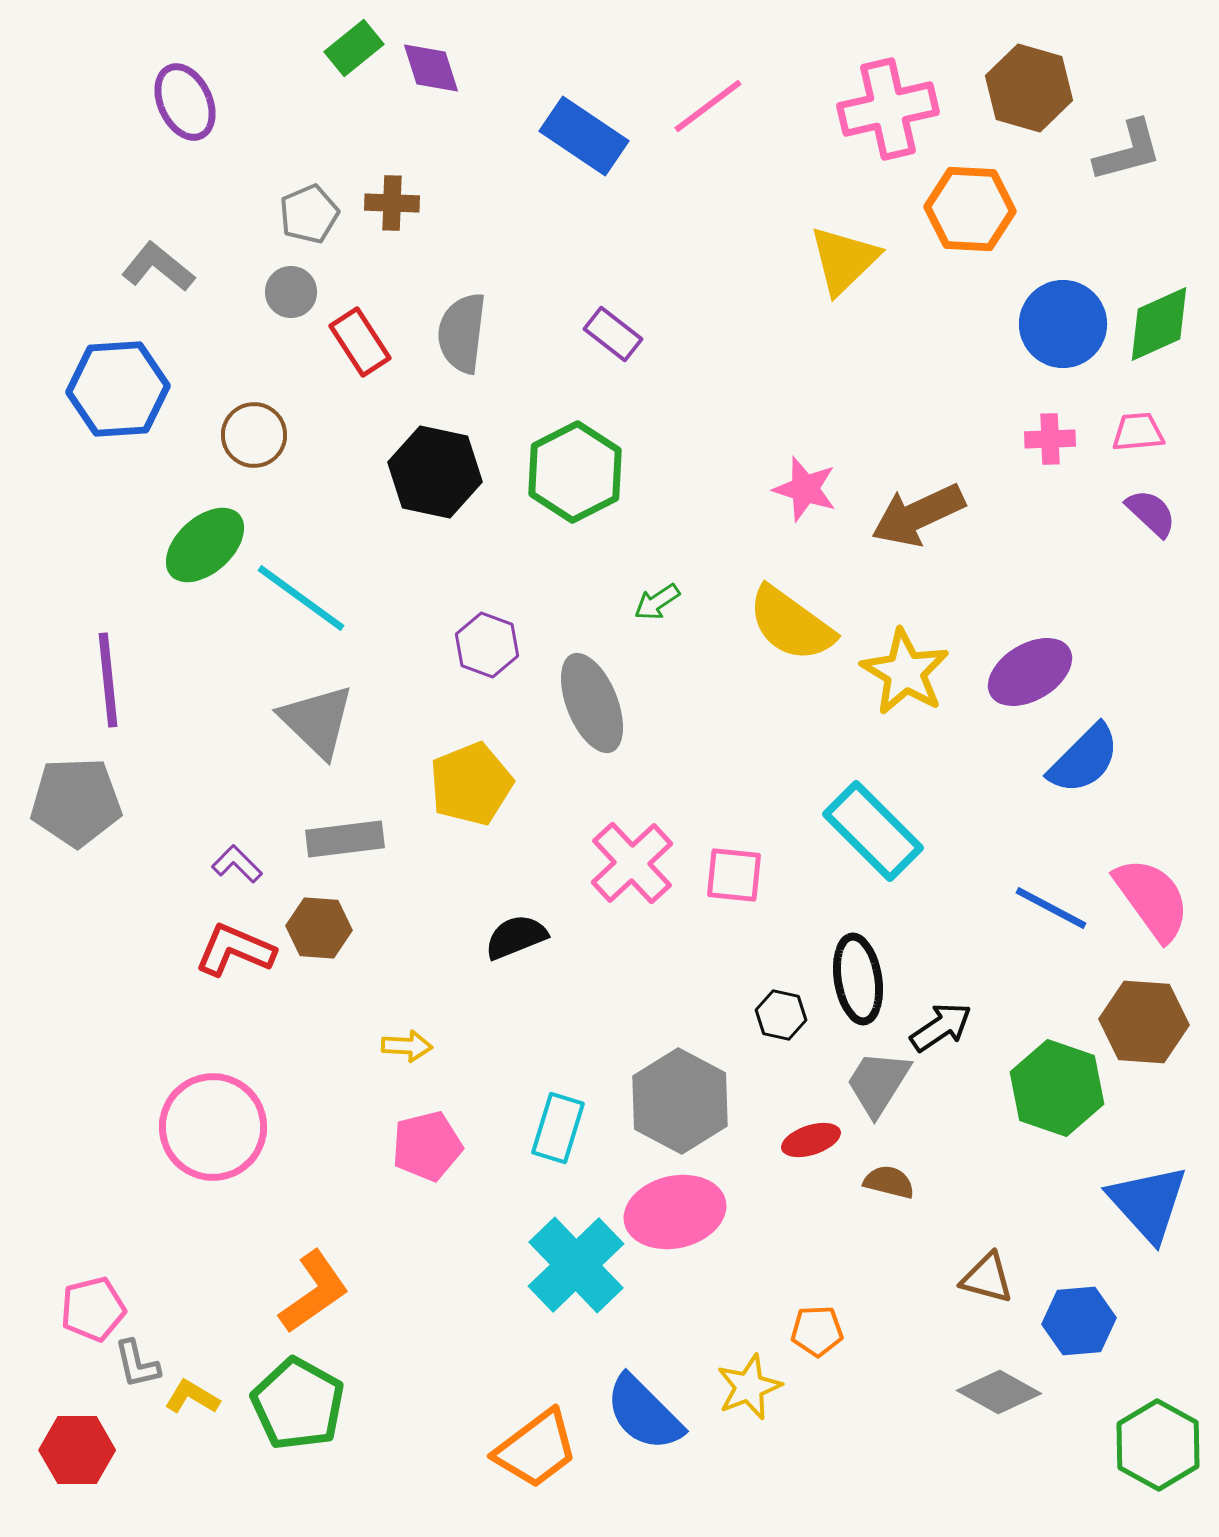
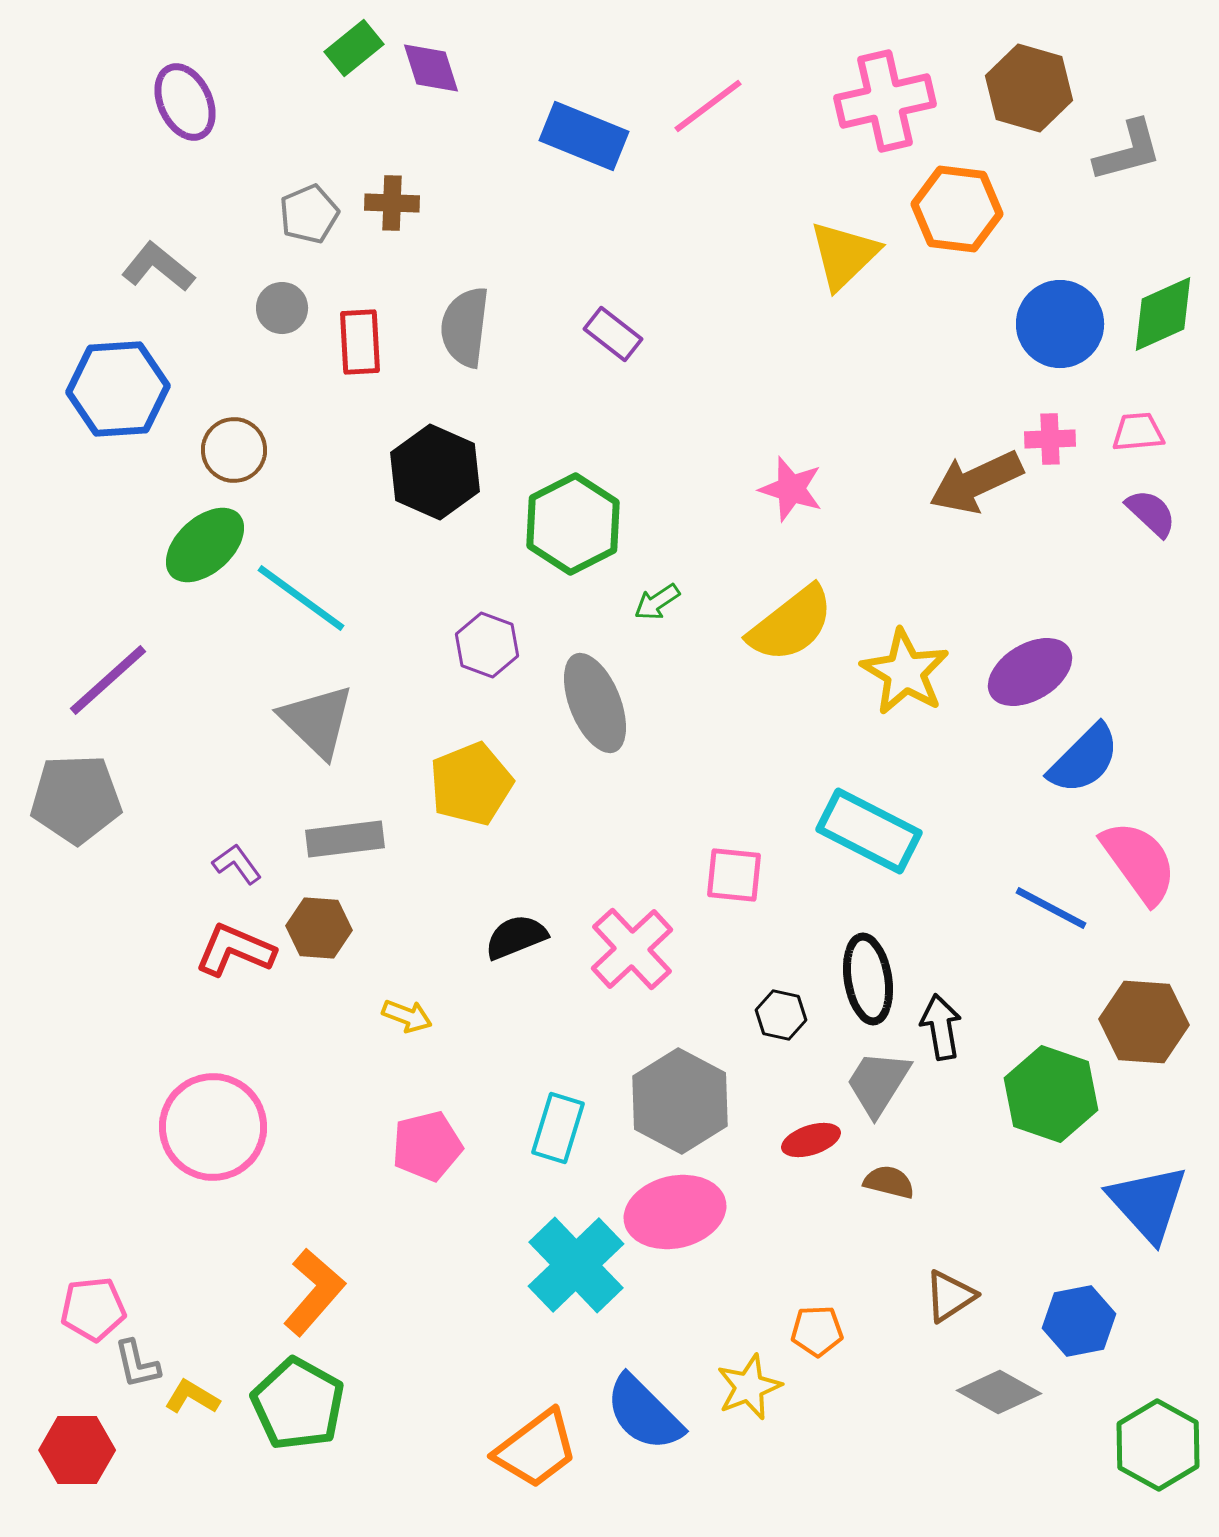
pink cross at (888, 109): moved 3 px left, 8 px up
blue rectangle at (584, 136): rotated 12 degrees counterclockwise
orange hexagon at (970, 209): moved 13 px left; rotated 4 degrees clockwise
yellow triangle at (844, 260): moved 5 px up
gray circle at (291, 292): moved 9 px left, 16 px down
blue circle at (1063, 324): moved 3 px left
green diamond at (1159, 324): moved 4 px right, 10 px up
gray semicircle at (462, 333): moved 3 px right, 6 px up
red rectangle at (360, 342): rotated 30 degrees clockwise
brown circle at (254, 435): moved 20 px left, 15 px down
black hexagon at (435, 472): rotated 12 degrees clockwise
green hexagon at (575, 472): moved 2 px left, 52 px down
pink star at (805, 489): moved 14 px left
brown arrow at (918, 515): moved 58 px right, 33 px up
yellow semicircle at (791, 624): rotated 74 degrees counterclockwise
purple line at (108, 680): rotated 54 degrees clockwise
gray ellipse at (592, 703): moved 3 px right
gray pentagon at (76, 802): moved 3 px up
cyan rectangle at (873, 831): moved 4 px left; rotated 18 degrees counterclockwise
pink cross at (632, 863): moved 86 px down
purple L-shape at (237, 864): rotated 9 degrees clockwise
pink semicircle at (1152, 899): moved 13 px left, 37 px up
black ellipse at (858, 979): moved 10 px right
black arrow at (941, 1027): rotated 66 degrees counterclockwise
yellow arrow at (407, 1046): moved 30 px up; rotated 18 degrees clockwise
green hexagon at (1057, 1088): moved 6 px left, 6 px down
brown triangle at (987, 1278): moved 37 px left, 18 px down; rotated 48 degrees counterclockwise
orange L-shape at (314, 1292): rotated 14 degrees counterclockwise
pink pentagon at (93, 1309): rotated 8 degrees clockwise
blue hexagon at (1079, 1321): rotated 6 degrees counterclockwise
